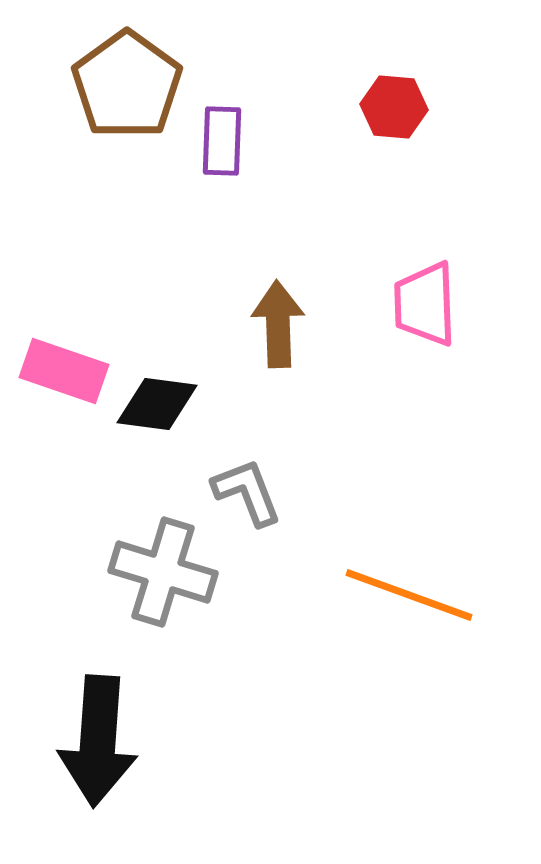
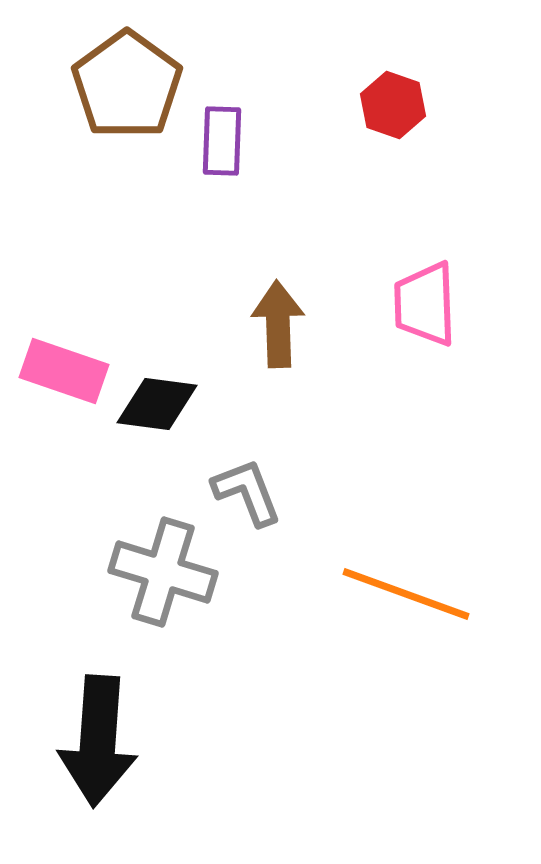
red hexagon: moved 1 px left, 2 px up; rotated 14 degrees clockwise
orange line: moved 3 px left, 1 px up
